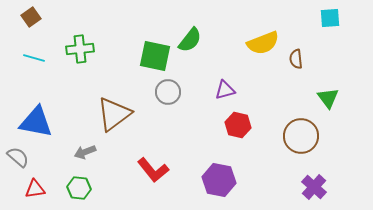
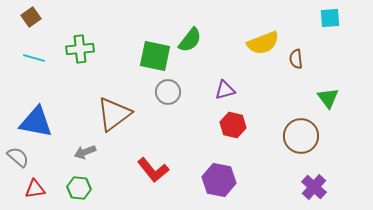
red hexagon: moved 5 px left
